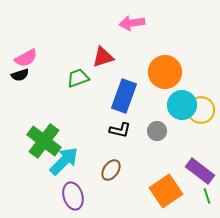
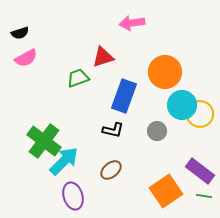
black semicircle: moved 42 px up
yellow circle: moved 1 px left, 4 px down
black L-shape: moved 7 px left
brown ellipse: rotated 15 degrees clockwise
green line: moved 3 px left; rotated 63 degrees counterclockwise
